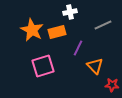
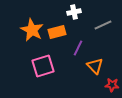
white cross: moved 4 px right
